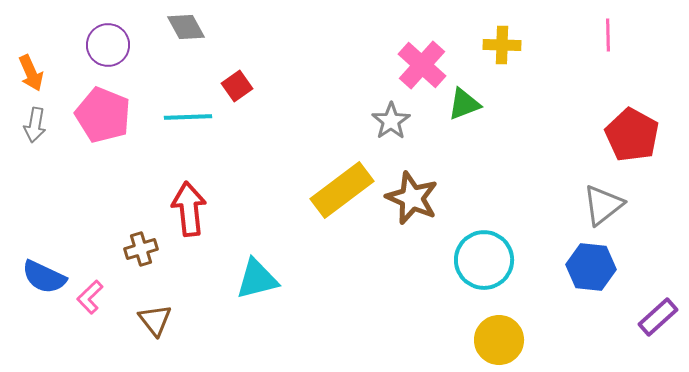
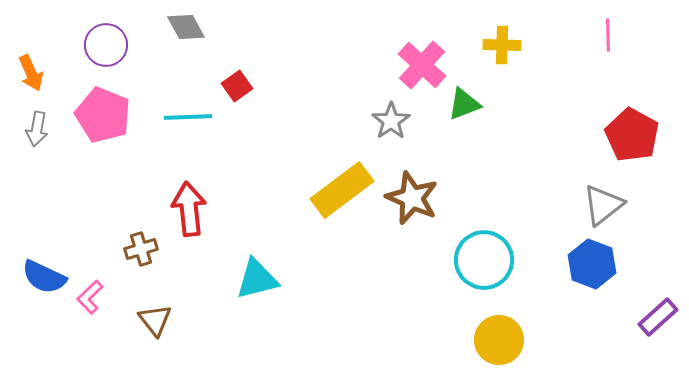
purple circle: moved 2 px left
gray arrow: moved 2 px right, 4 px down
blue hexagon: moved 1 px right, 3 px up; rotated 15 degrees clockwise
